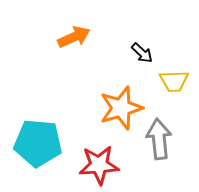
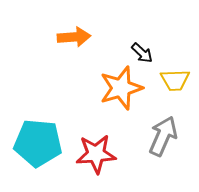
orange arrow: rotated 20 degrees clockwise
yellow trapezoid: moved 1 px right, 1 px up
orange star: moved 20 px up
gray arrow: moved 4 px right, 3 px up; rotated 30 degrees clockwise
red star: moved 3 px left, 11 px up
